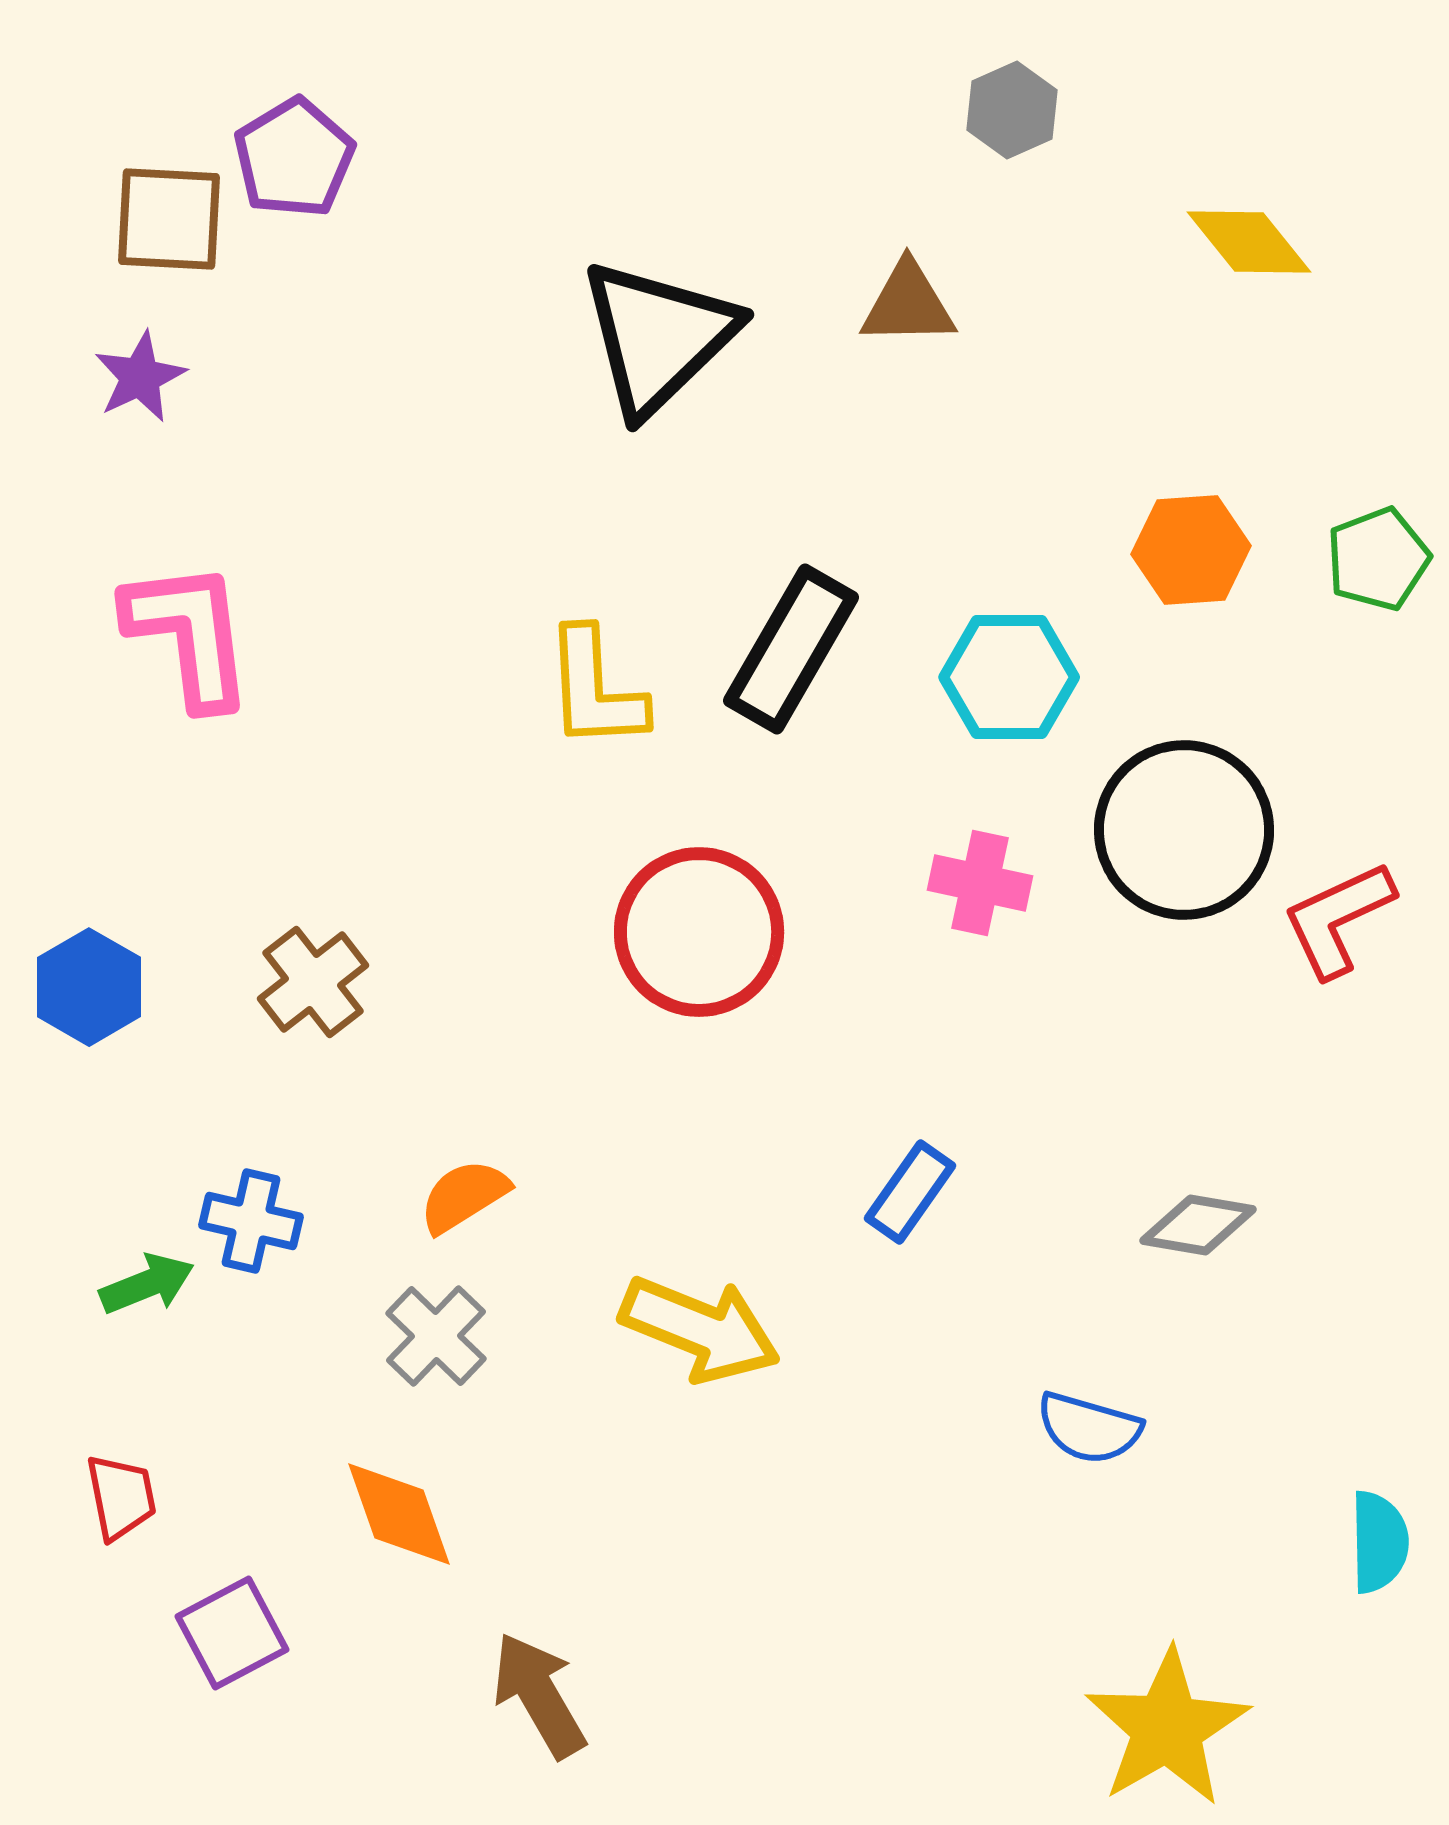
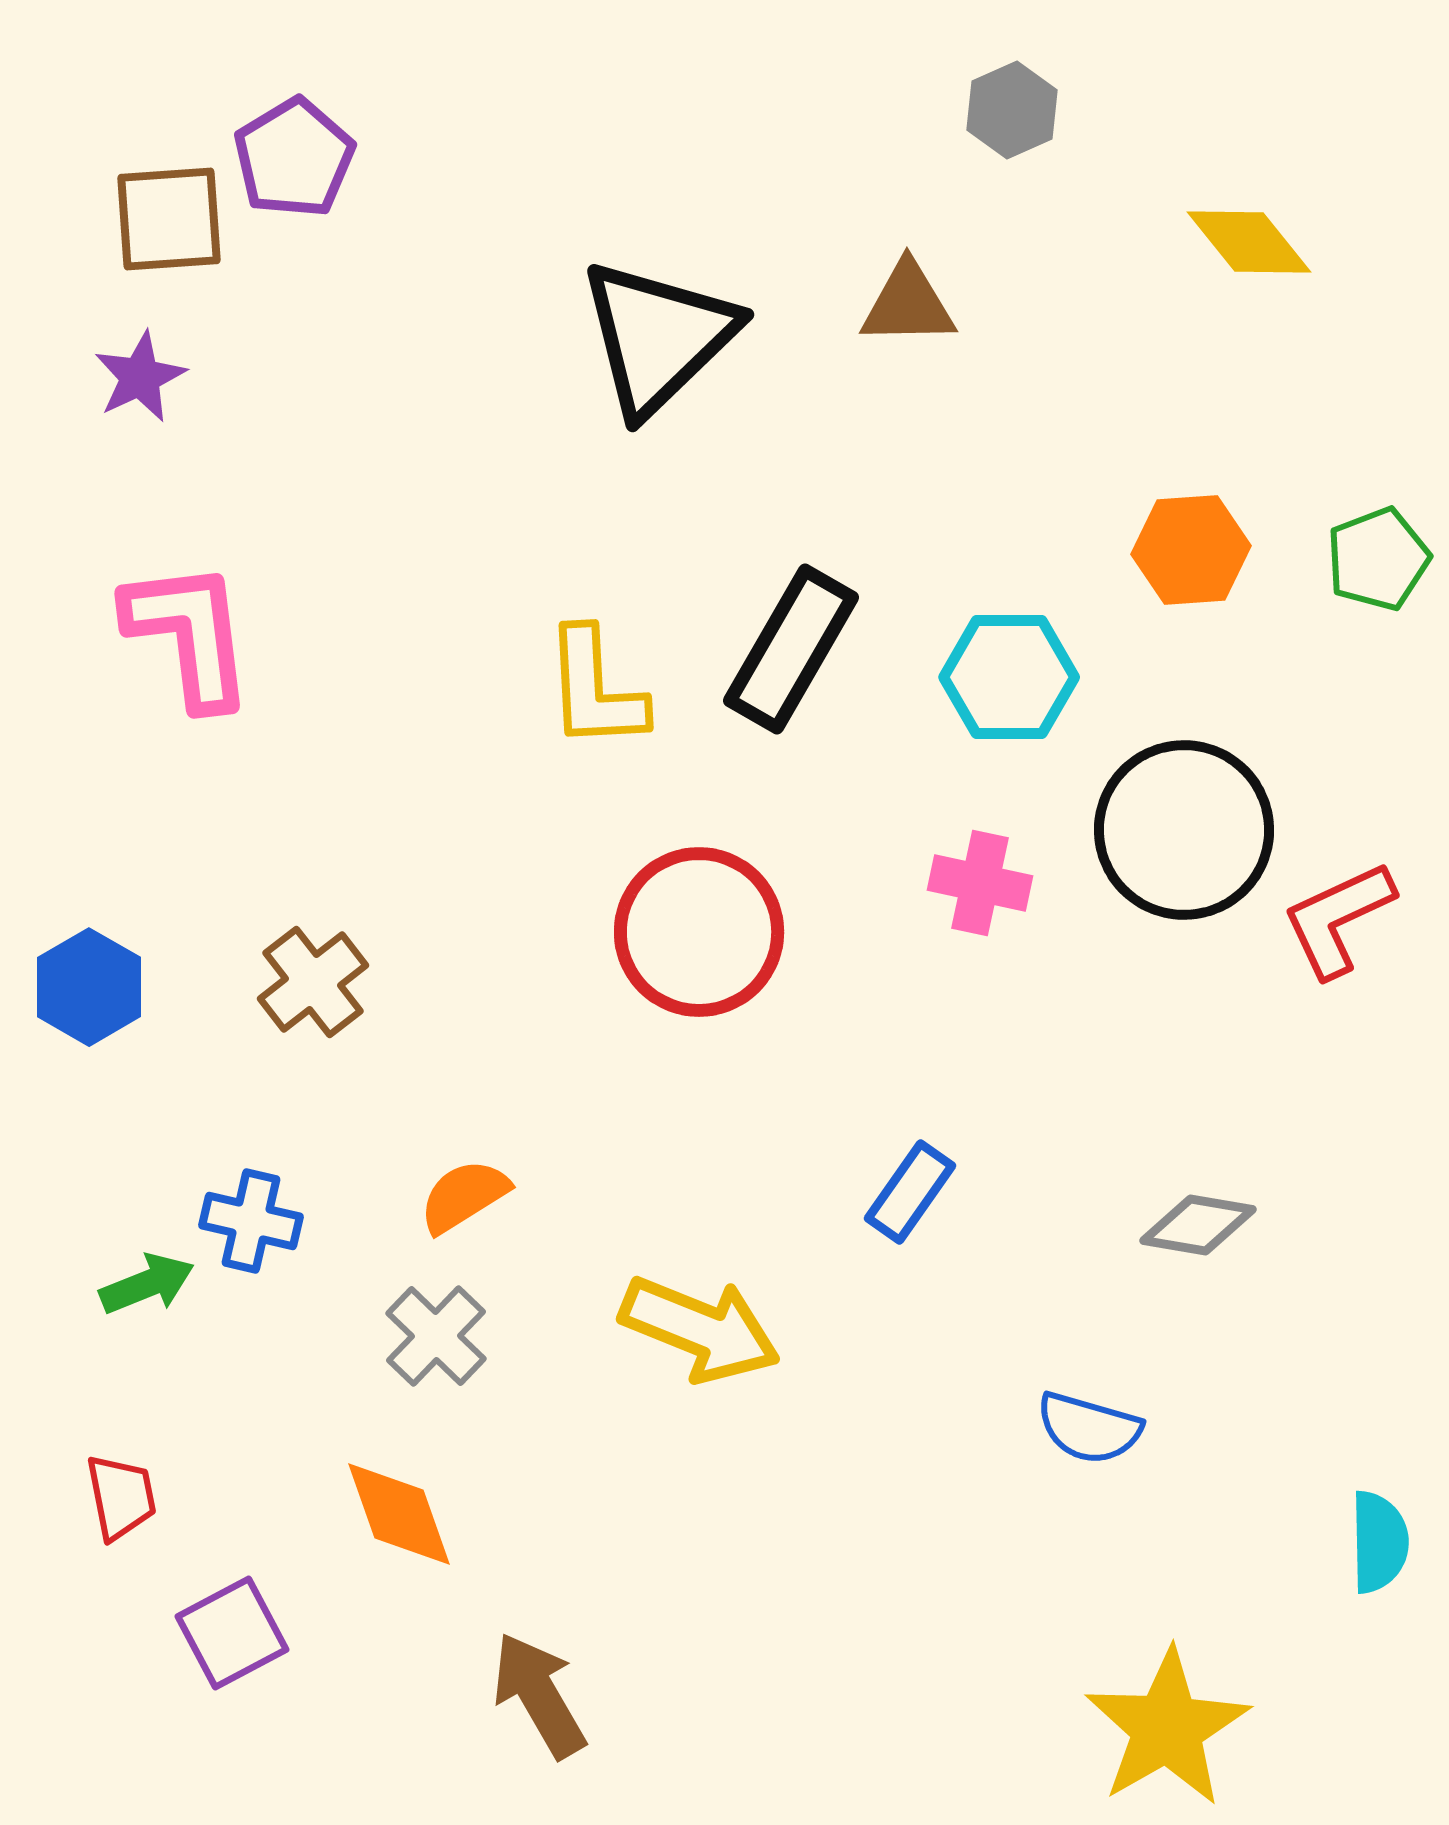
brown square: rotated 7 degrees counterclockwise
